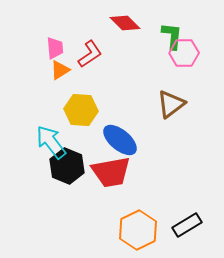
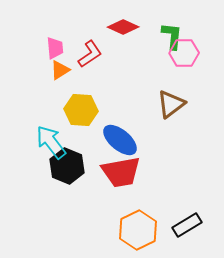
red diamond: moved 2 px left, 4 px down; rotated 20 degrees counterclockwise
red trapezoid: moved 10 px right
